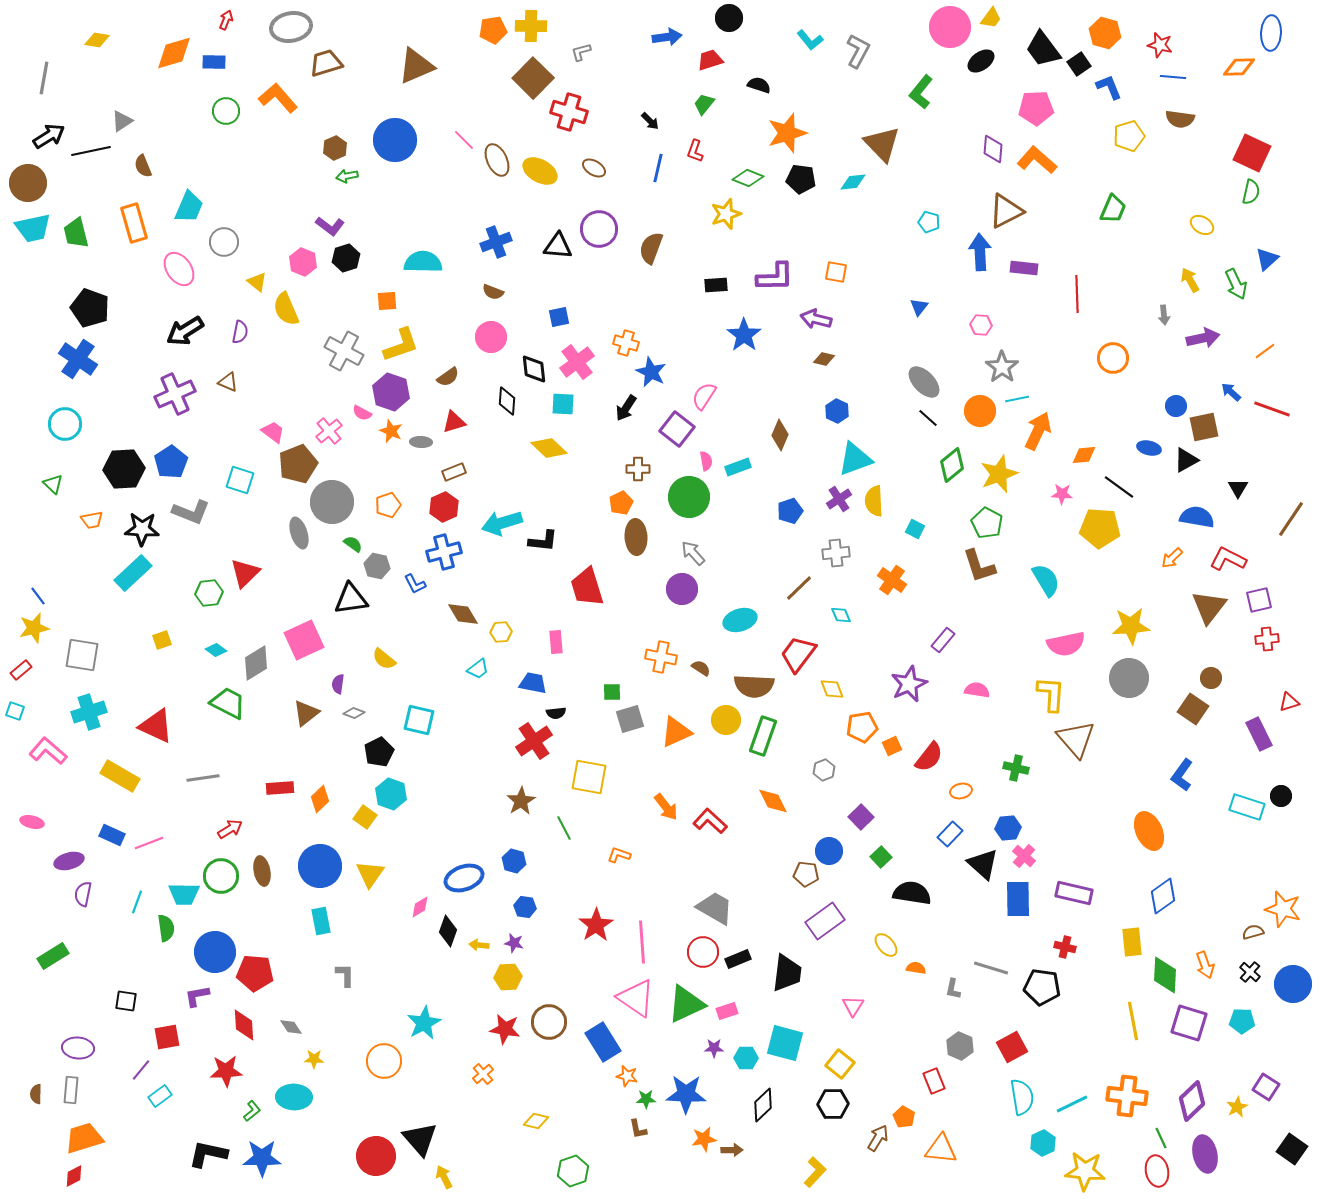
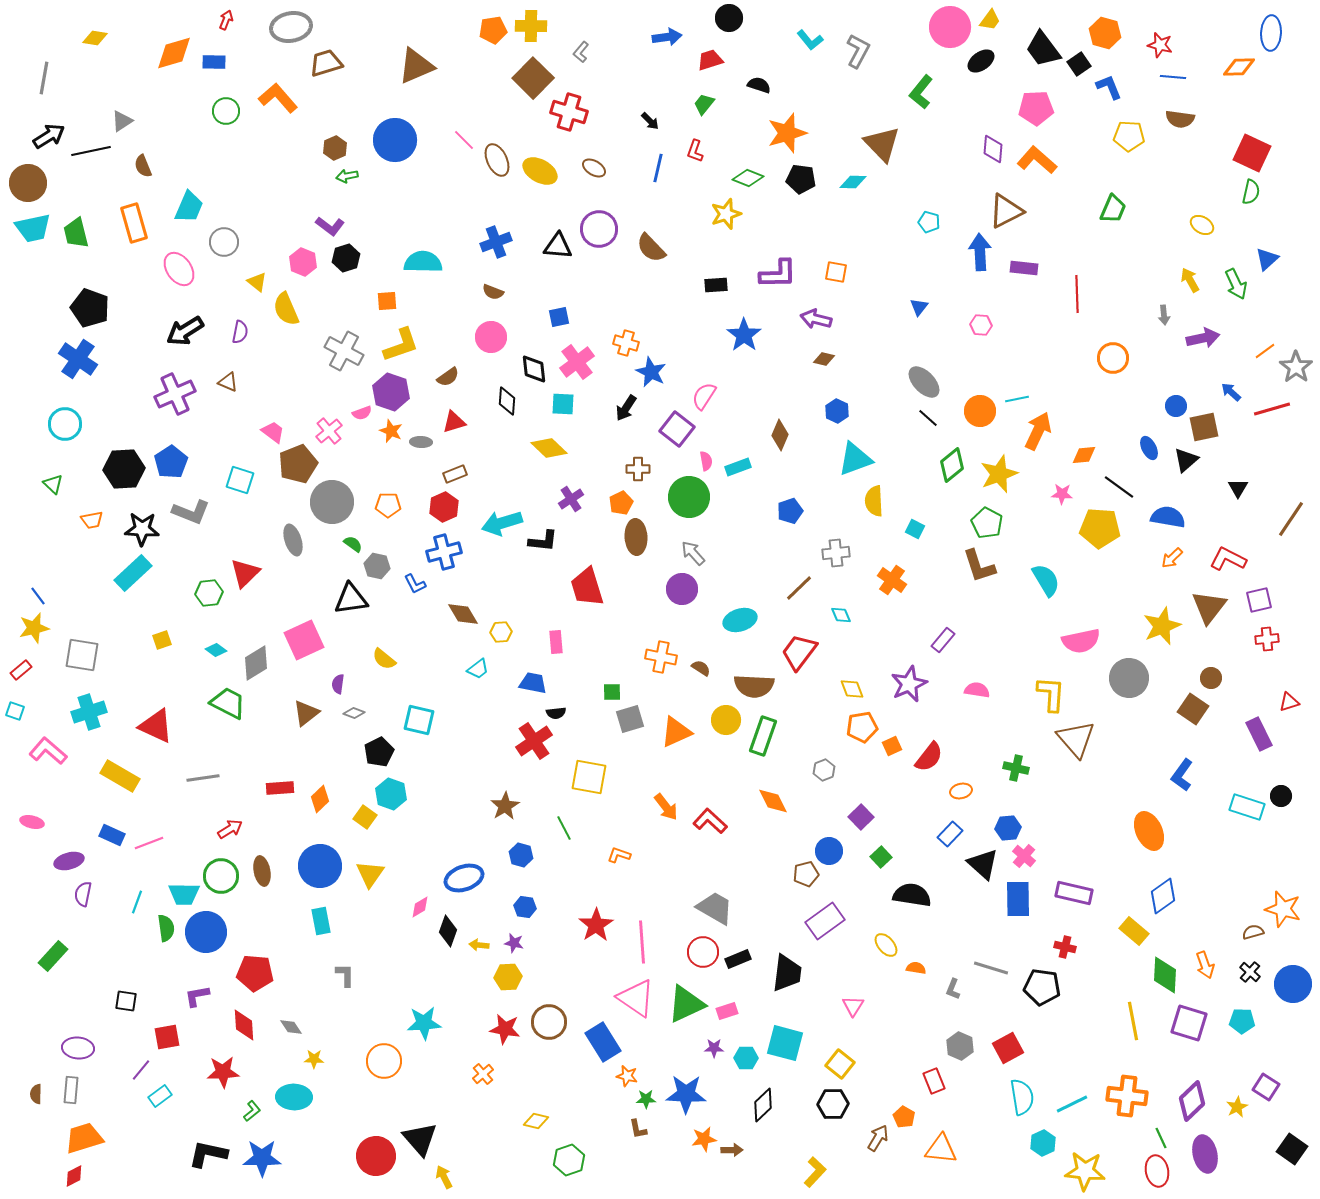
yellow trapezoid at (991, 18): moved 1 px left, 2 px down
yellow diamond at (97, 40): moved 2 px left, 2 px up
gray L-shape at (581, 52): rotated 35 degrees counterclockwise
yellow pentagon at (1129, 136): rotated 20 degrees clockwise
cyan diamond at (853, 182): rotated 8 degrees clockwise
brown semicircle at (651, 248): rotated 64 degrees counterclockwise
purple L-shape at (775, 277): moved 3 px right, 3 px up
gray star at (1002, 367): moved 294 px right
red line at (1272, 409): rotated 36 degrees counterclockwise
pink semicircle at (362, 413): rotated 48 degrees counterclockwise
blue ellipse at (1149, 448): rotated 50 degrees clockwise
black triangle at (1186, 460): rotated 12 degrees counterclockwise
brown rectangle at (454, 472): moved 1 px right, 2 px down
purple cross at (839, 499): moved 268 px left
orange pentagon at (388, 505): rotated 20 degrees clockwise
blue semicircle at (1197, 517): moved 29 px left
gray ellipse at (299, 533): moved 6 px left, 7 px down
yellow star at (1131, 626): moved 31 px right; rotated 18 degrees counterclockwise
pink semicircle at (1066, 644): moved 15 px right, 3 px up
red trapezoid at (798, 654): moved 1 px right, 2 px up
yellow diamond at (832, 689): moved 20 px right
brown star at (521, 801): moved 16 px left, 5 px down
blue hexagon at (514, 861): moved 7 px right, 6 px up
brown pentagon at (806, 874): rotated 20 degrees counterclockwise
black semicircle at (912, 893): moved 2 px down
yellow rectangle at (1132, 942): moved 2 px right, 11 px up; rotated 44 degrees counterclockwise
blue circle at (215, 952): moved 9 px left, 20 px up
green rectangle at (53, 956): rotated 16 degrees counterclockwise
gray L-shape at (953, 989): rotated 10 degrees clockwise
cyan star at (424, 1023): rotated 24 degrees clockwise
red square at (1012, 1047): moved 4 px left, 1 px down
red star at (226, 1071): moved 3 px left, 1 px down
green hexagon at (573, 1171): moved 4 px left, 11 px up
